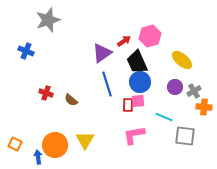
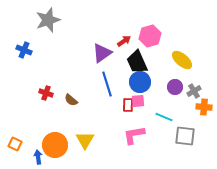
blue cross: moved 2 px left, 1 px up
